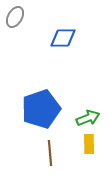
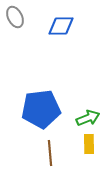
gray ellipse: rotated 55 degrees counterclockwise
blue diamond: moved 2 px left, 12 px up
blue pentagon: rotated 12 degrees clockwise
